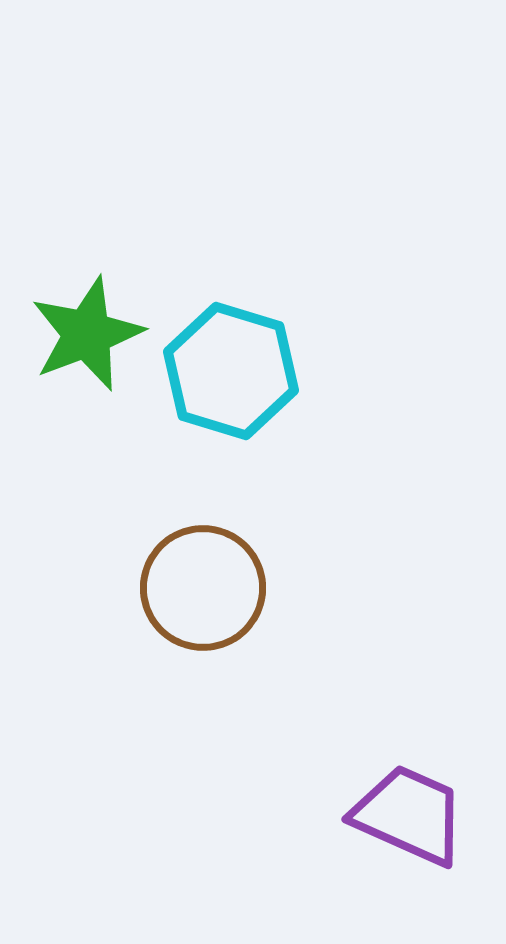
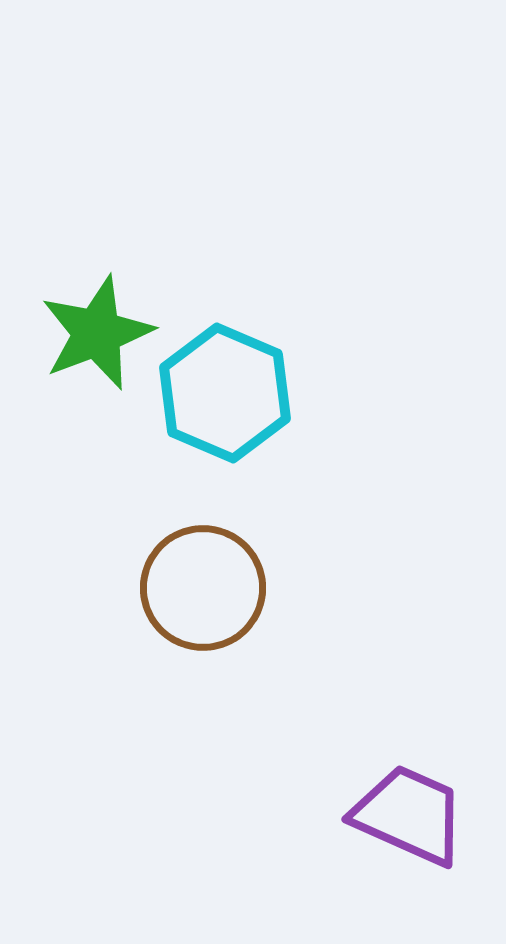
green star: moved 10 px right, 1 px up
cyan hexagon: moved 6 px left, 22 px down; rotated 6 degrees clockwise
